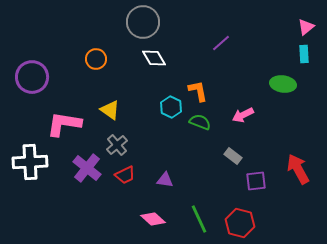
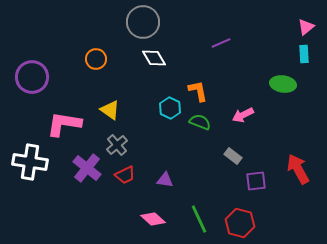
purple line: rotated 18 degrees clockwise
cyan hexagon: moved 1 px left, 1 px down
white cross: rotated 12 degrees clockwise
